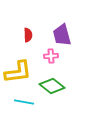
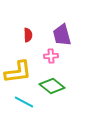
cyan line: rotated 18 degrees clockwise
